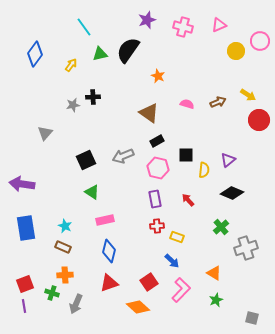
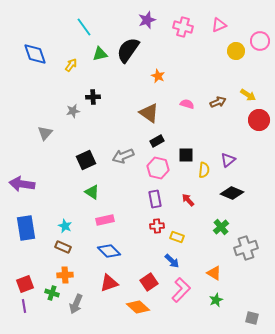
blue diamond at (35, 54): rotated 55 degrees counterclockwise
gray star at (73, 105): moved 6 px down
blue diamond at (109, 251): rotated 60 degrees counterclockwise
